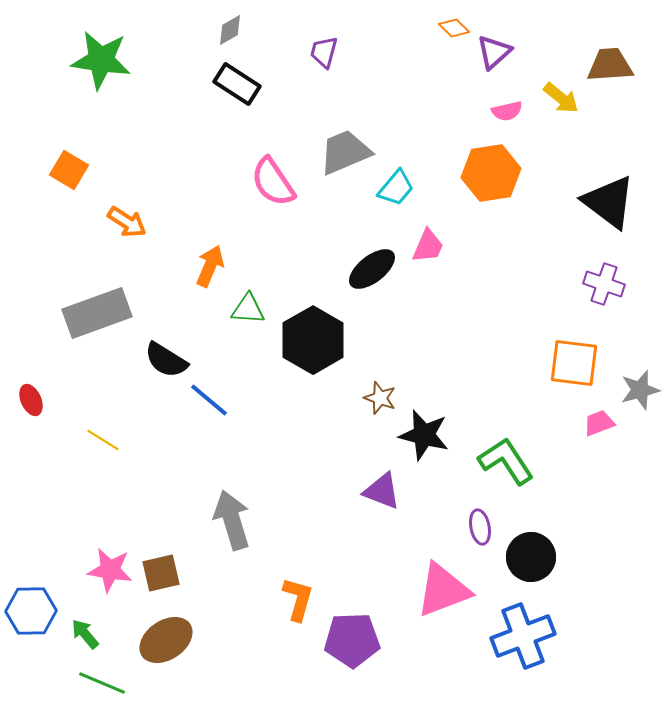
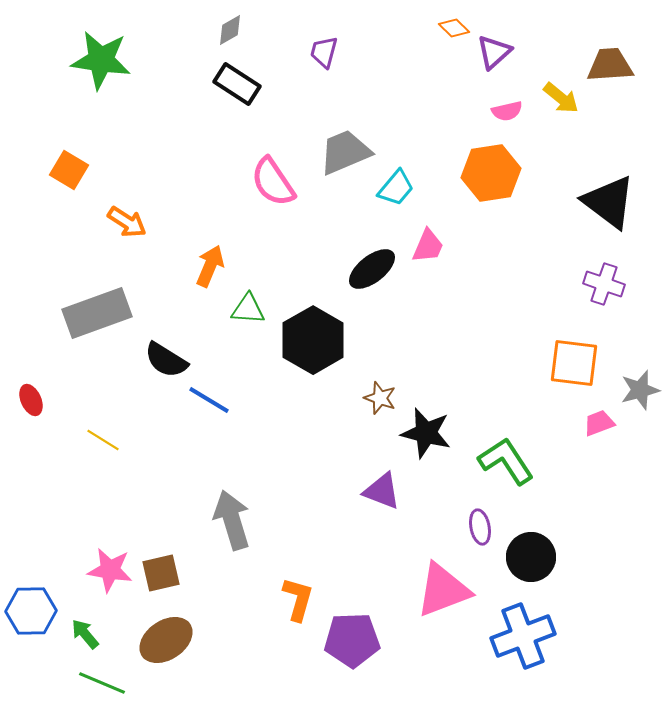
blue line at (209, 400): rotated 9 degrees counterclockwise
black star at (424, 435): moved 2 px right, 2 px up
